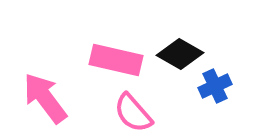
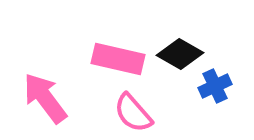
pink rectangle: moved 2 px right, 1 px up
